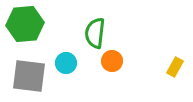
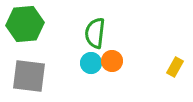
cyan circle: moved 25 px right
